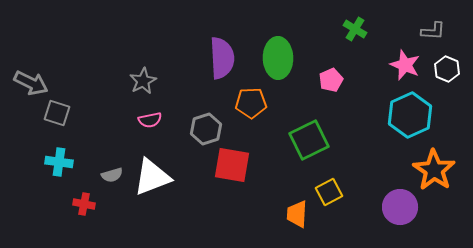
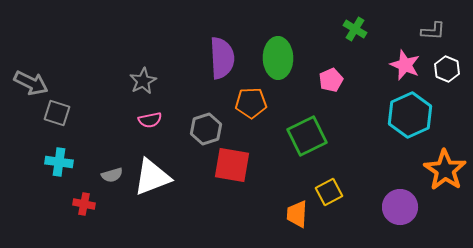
green square: moved 2 px left, 4 px up
orange star: moved 11 px right
